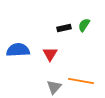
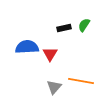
blue semicircle: moved 9 px right, 3 px up
